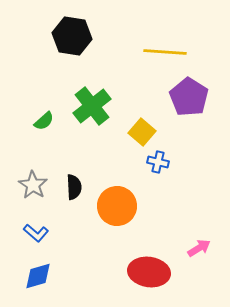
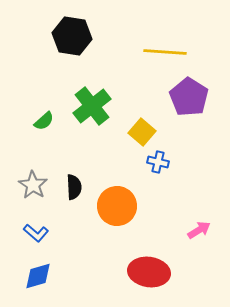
pink arrow: moved 18 px up
